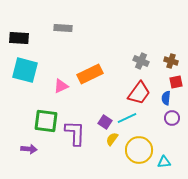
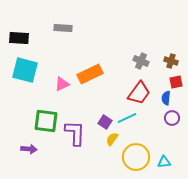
pink triangle: moved 1 px right, 2 px up
yellow circle: moved 3 px left, 7 px down
